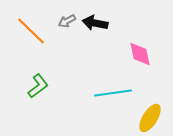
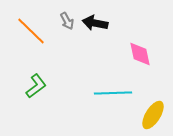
gray arrow: rotated 90 degrees counterclockwise
green L-shape: moved 2 px left
cyan line: rotated 6 degrees clockwise
yellow ellipse: moved 3 px right, 3 px up
